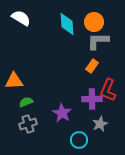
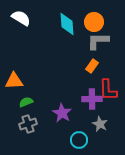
red L-shape: rotated 25 degrees counterclockwise
gray star: rotated 21 degrees counterclockwise
